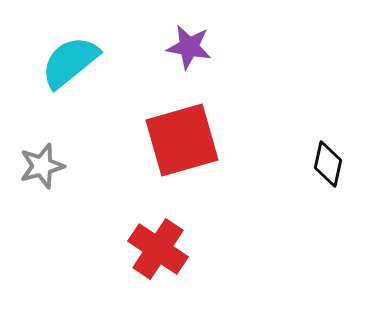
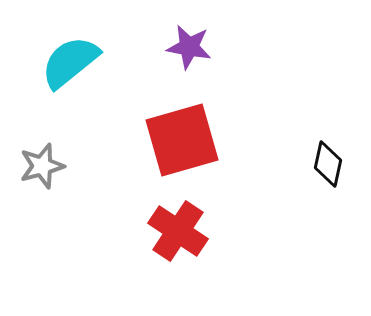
red cross: moved 20 px right, 18 px up
